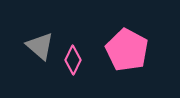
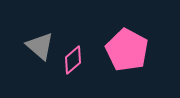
pink diamond: rotated 24 degrees clockwise
